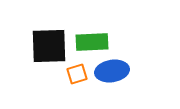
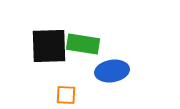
green rectangle: moved 9 px left, 2 px down; rotated 12 degrees clockwise
orange square: moved 11 px left, 21 px down; rotated 20 degrees clockwise
